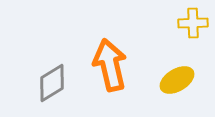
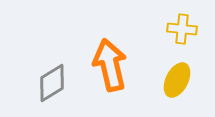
yellow cross: moved 11 px left, 6 px down; rotated 8 degrees clockwise
yellow ellipse: rotated 32 degrees counterclockwise
